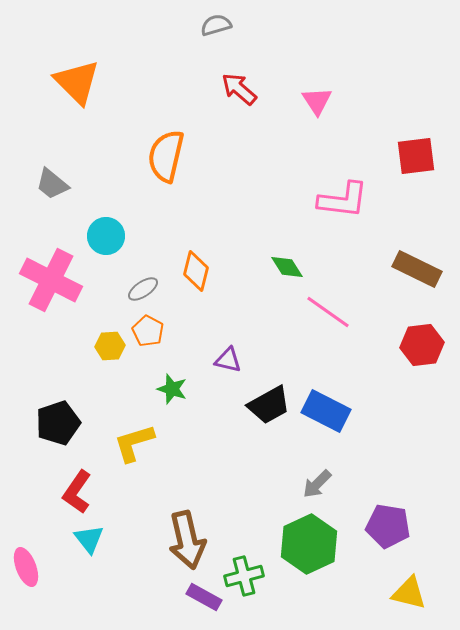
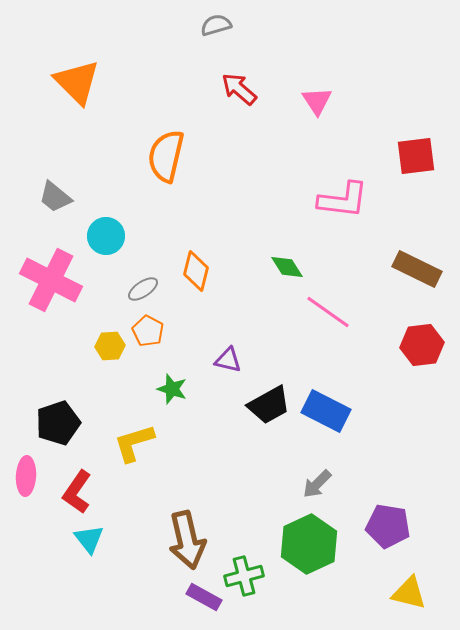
gray trapezoid: moved 3 px right, 13 px down
pink ellipse: moved 91 px up; rotated 24 degrees clockwise
